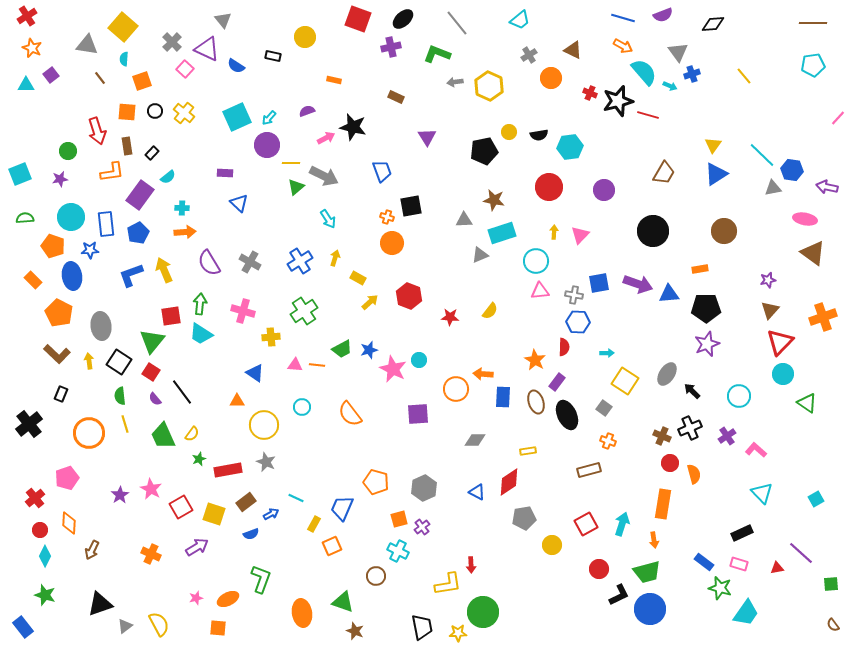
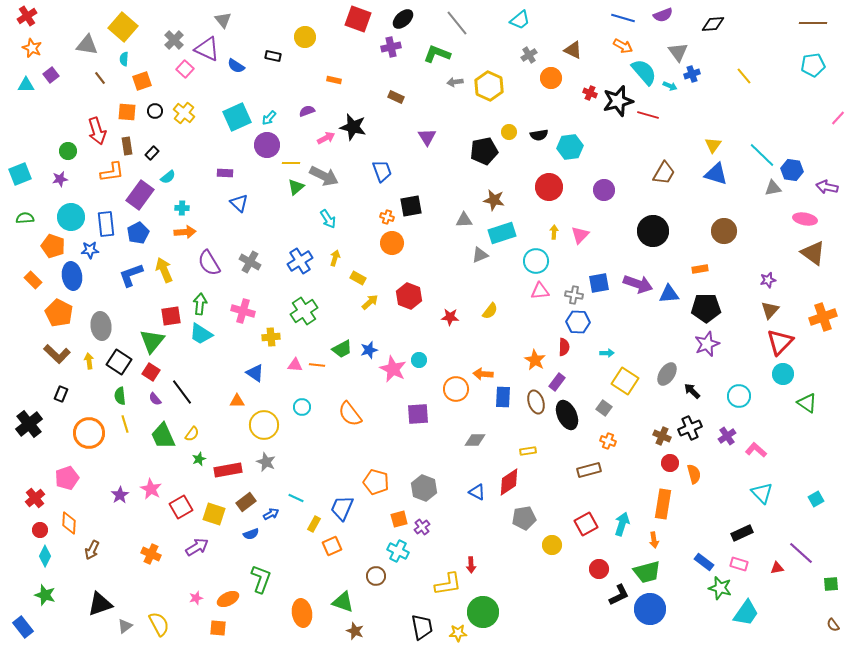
gray cross at (172, 42): moved 2 px right, 2 px up
blue triangle at (716, 174): rotated 50 degrees clockwise
gray hexagon at (424, 488): rotated 15 degrees counterclockwise
